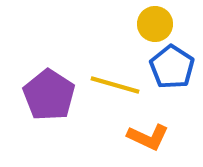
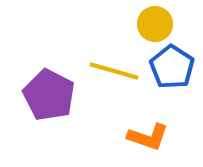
yellow line: moved 1 px left, 14 px up
purple pentagon: rotated 6 degrees counterclockwise
orange L-shape: rotated 6 degrees counterclockwise
